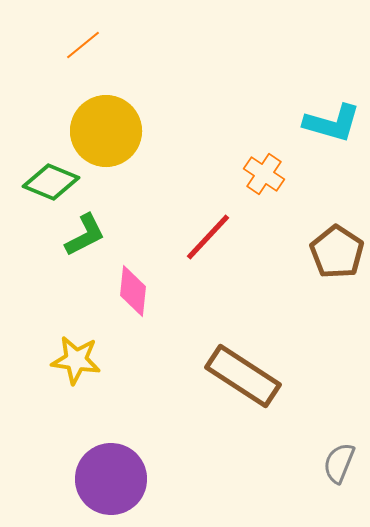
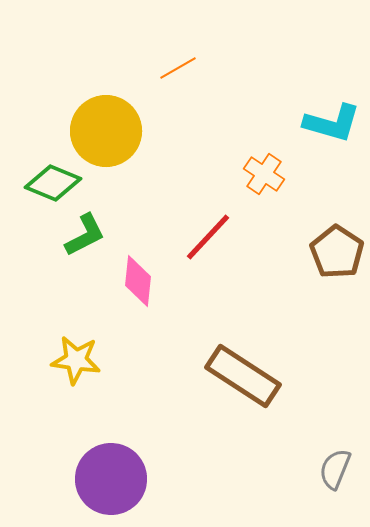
orange line: moved 95 px right, 23 px down; rotated 9 degrees clockwise
green diamond: moved 2 px right, 1 px down
pink diamond: moved 5 px right, 10 px up
gray semicircle: moved 4 px left, 6 px down
